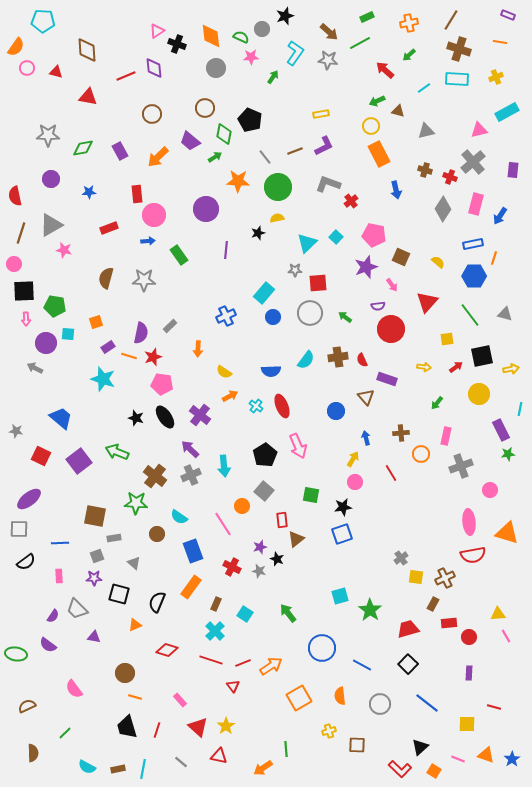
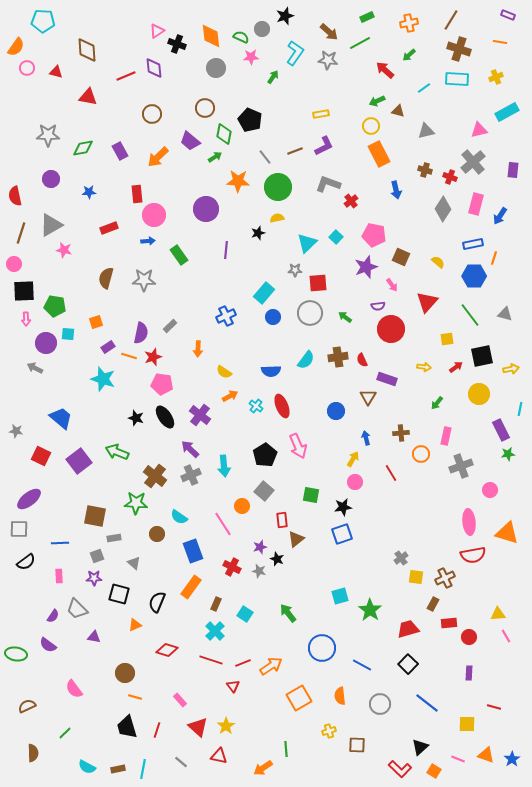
brown triangle at (366, 397): moved 2 px right; rotated 12 degrees clockwise
